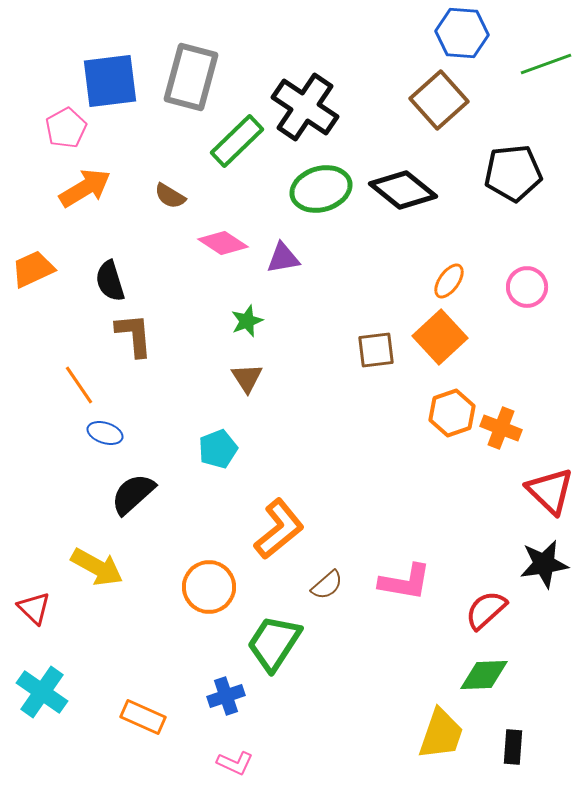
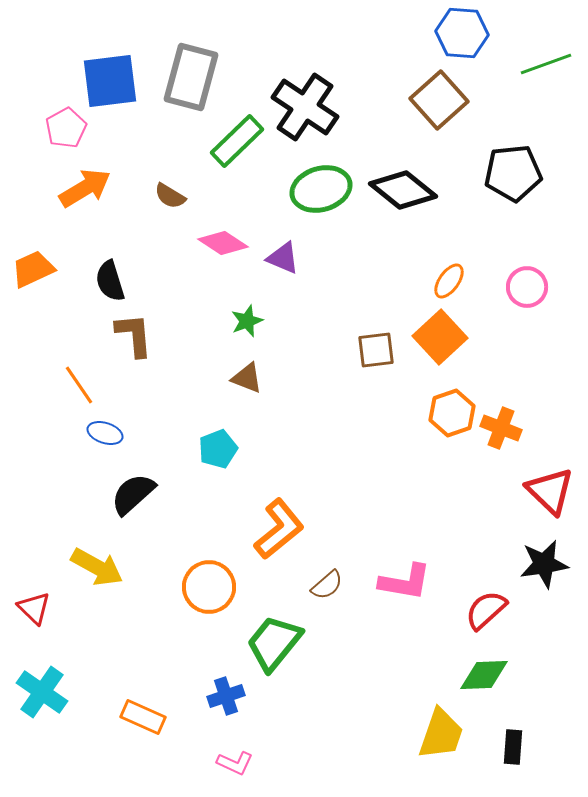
purple triangle at (283, 258): rotated 33 degrees clockwise
brown triangle at (247, 378): rotated 36 degrees counterclockwise
green trapezoid at (274, 643): rotated 6 degrees clockwise
